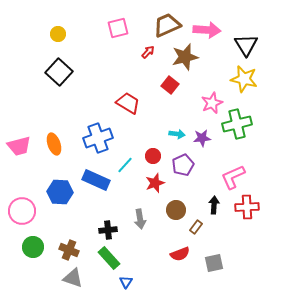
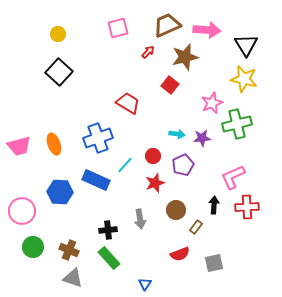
blue triangle: moved 19 px right, 2 px down
